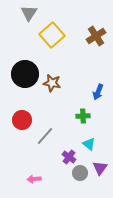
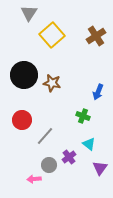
black circle: moved 1 px left, 1 px down
green cross: rotated 24 degrees clockwise
purple cross: rotated 16 degrees clockwise
gray circle: moved 31 px left, 8 px up
